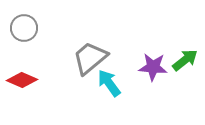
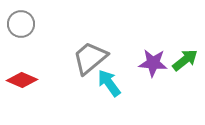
gray circle: moved 3 px left, 4 px up
purple star: moved 4 px up
